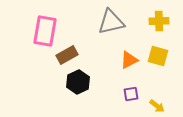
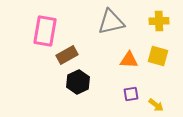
orange triangle: rotated 30 degrees clockwise
yellow arrow: moved 1 px left, 1 px up
